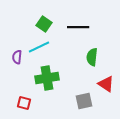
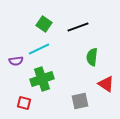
black line: rotated 20 degrees counterclockwise
cyan line: moved 2 px down
purple semicircle: moved 1 px left, 4 px down; rotated 104 degrees counterclockwise
green cross: moved 5 px left, 1 px down; rotated 10 degrees counterclockwise
gray square: moved 4 px left
